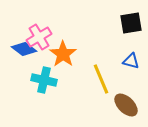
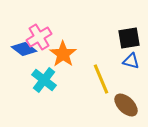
black square: moved 2 px left, 15 px down
cyan cross: rotated 25 degrees clockwise
